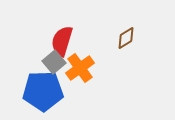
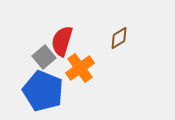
brown diamond: moved 7 px left
gray square: moved 10 px left, 5 px up
blue pentagon: rotated 24 degrees clockwise
